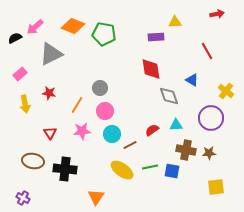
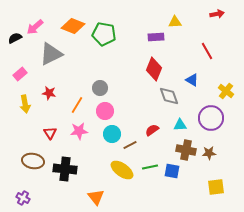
red diamond: moved 3 px right; rotated 30 degrees clockwise
cyan triangle: moved 4 px right
pink star: moved 3 px left
orange triangle: rotated 12 degrees counterclockwise
